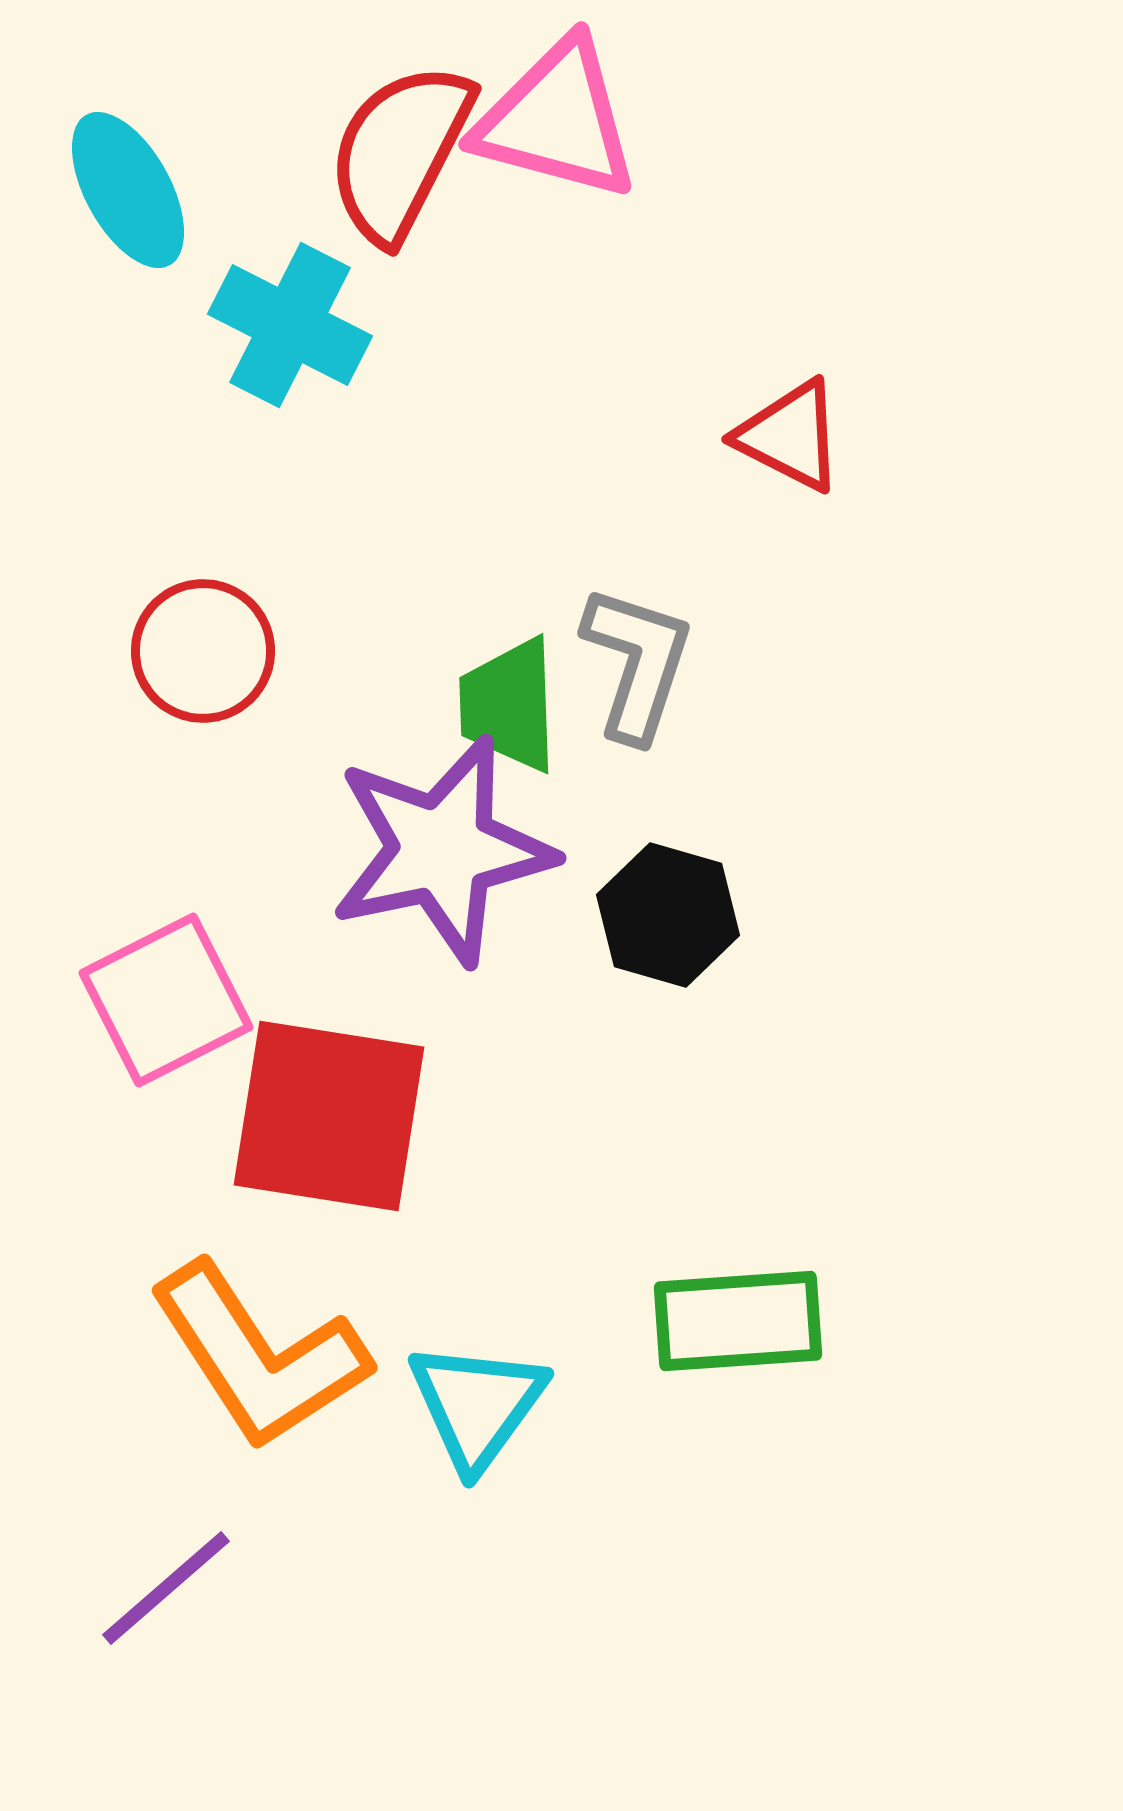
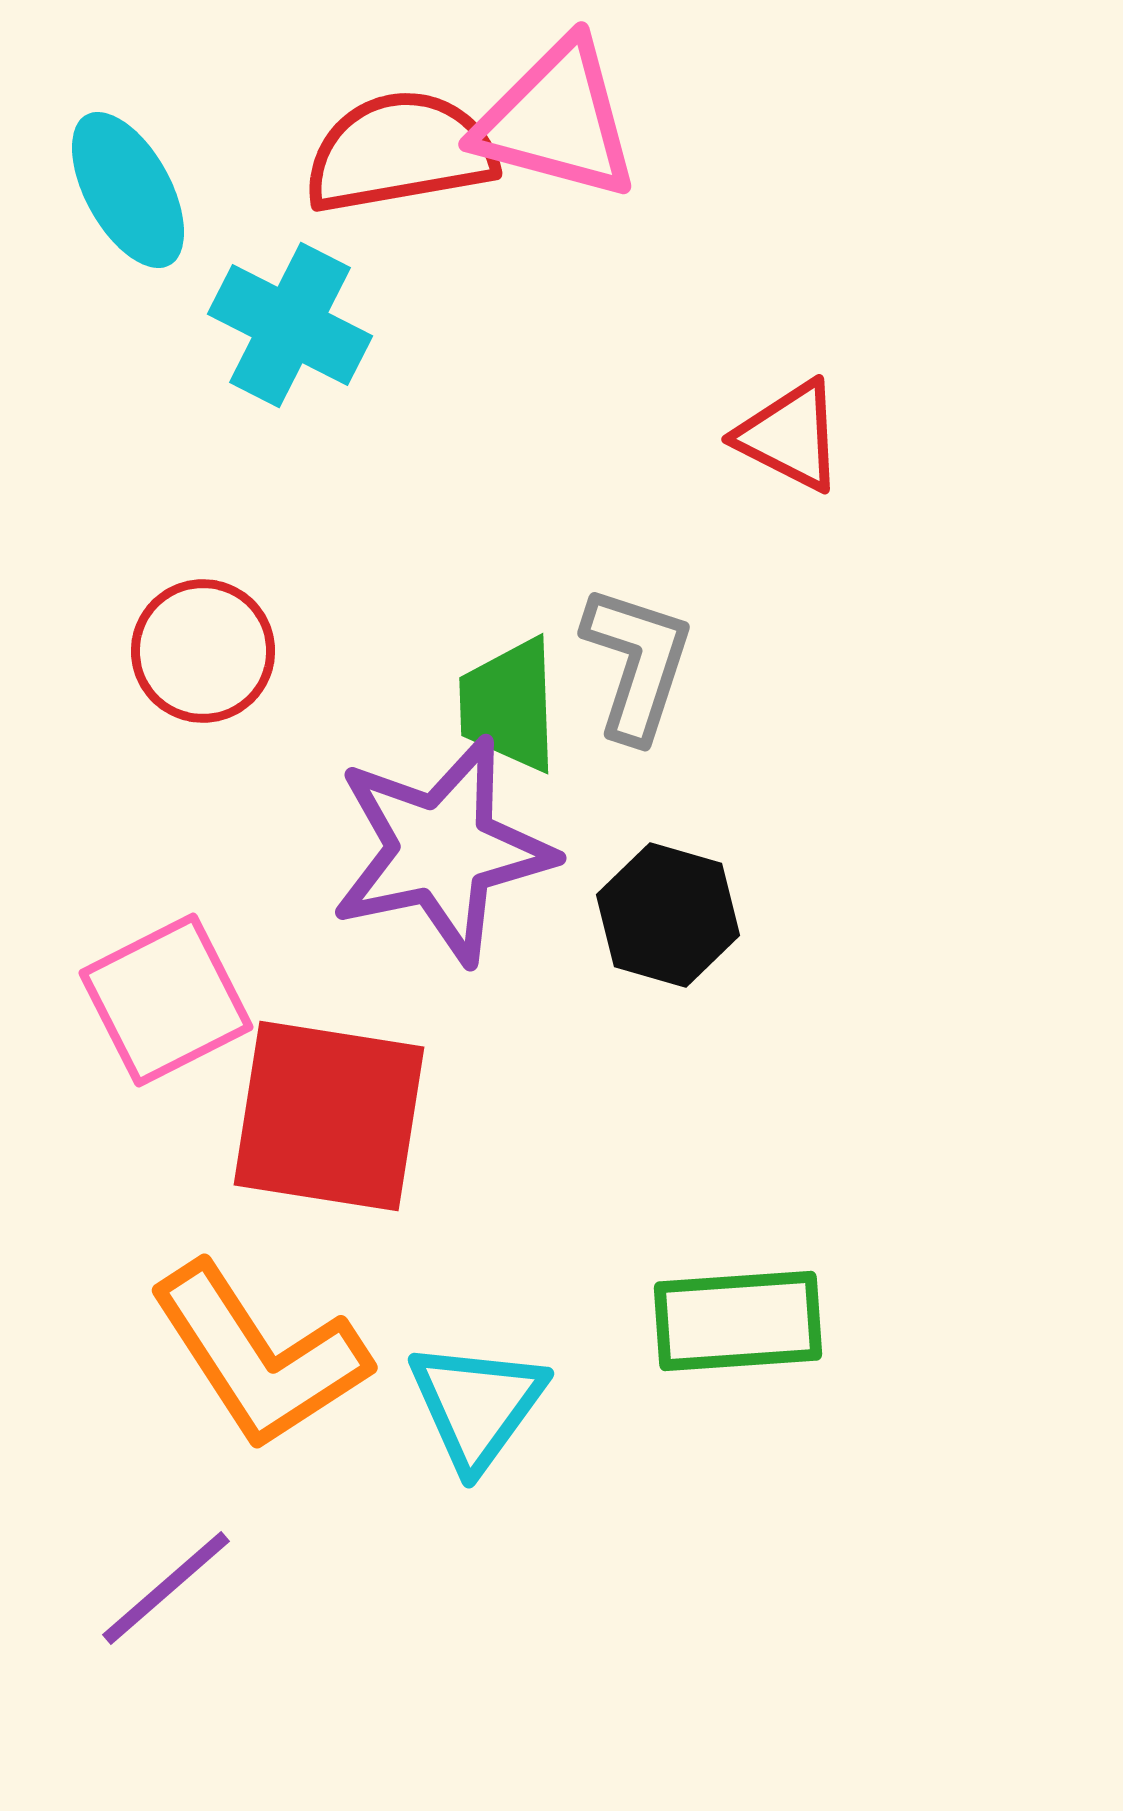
red semicircle: rotated 53 degrees clockwise
